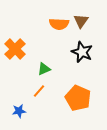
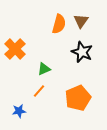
orange semicircle: rotated 78 degrees counterclockwise
orange pentagon: rotated 25 degrees clockwise
